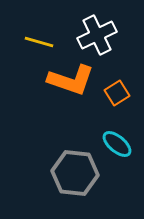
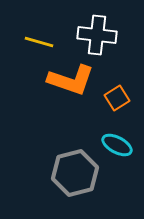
white cross: rotated 33 degrees clockwise
orange square: moved 5 px down
cyan ellipse: moved 1 px down; rotated 12 degrees counterclockwise
gray hexagon: rotated 21 degrees counterclockwise
